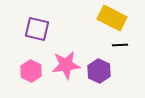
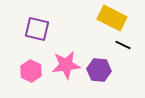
black line: moved 3 px right; rotated 28 degrees clockwise
purple hexagon: moved 1 px up; rotated 20 degrees counterclockwise
